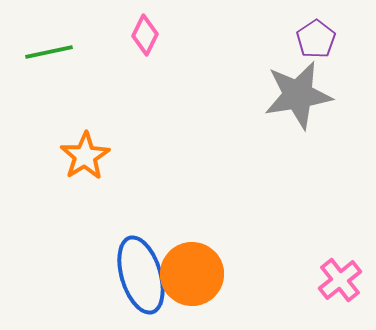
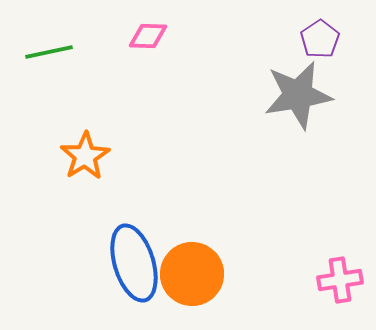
pink diamond: moved 3 px right, 1 px down; rotated 66 degrees clockwise
purple pentagon: moved 4 px right
blue ellipse: moved 7 px left, 12 px up
pink cross: rotated 30 degrees clockwise
